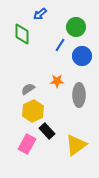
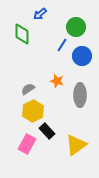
blue line: moved 2 px right
orange star: rotated 16 degrees clockwise
gray ellipse: moved 1 px right
